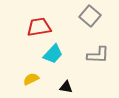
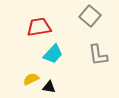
gray L-shape: rotated 80 degrees clockwise
black triangle: moved 17 px left
